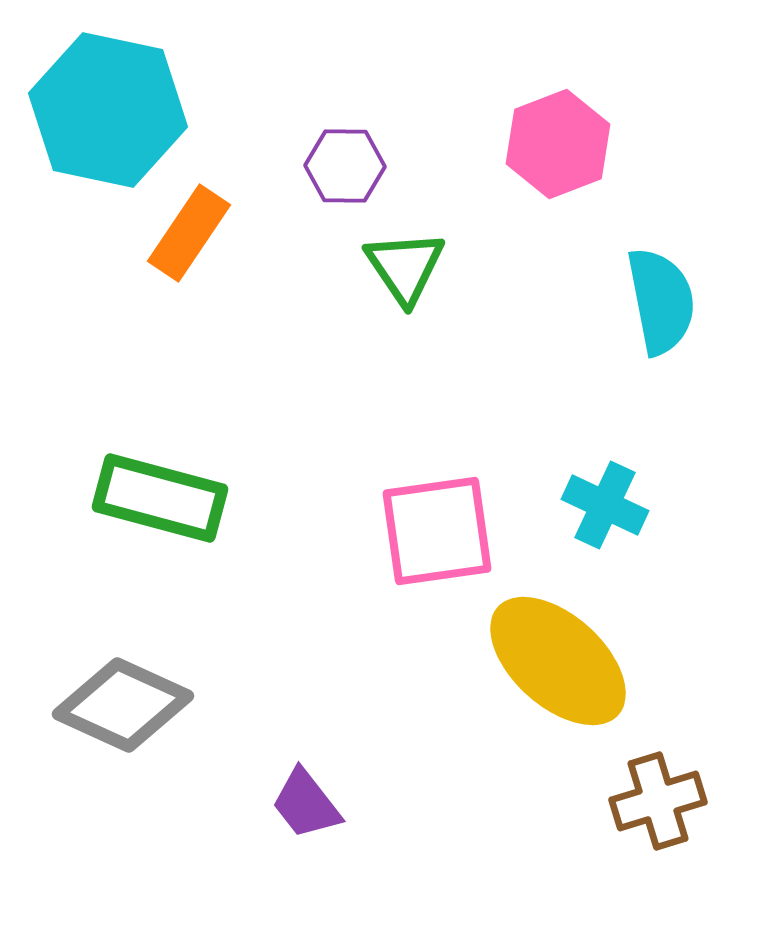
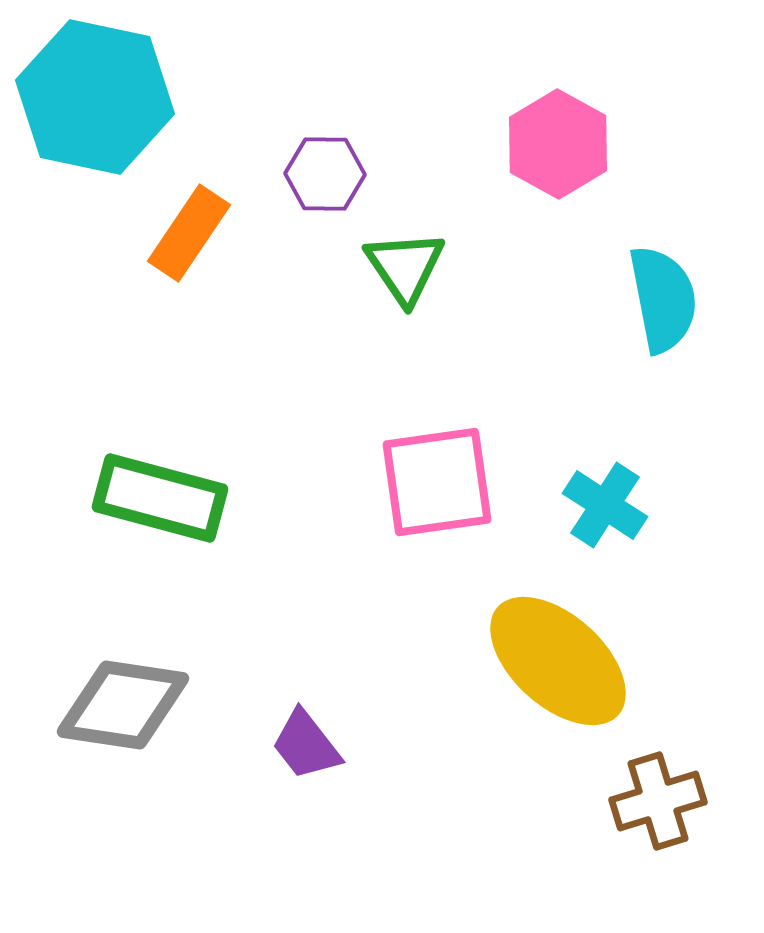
cyan hexagon: moved 13 px left, 13 px up
pink hexagon: rotated 10 degrees counterclockwise
purple hexagon: moved 20 px left, 8 px down
cyan semicircle: moved 2 px right, 2 px up
cyan cross: rotated 8 degrees clockwise
pink square: moved 49 px up
gray diamond: rotated 16 degrees counterclockwise
purple trapezoid: moved 59 px up
